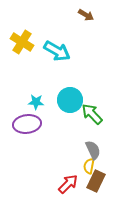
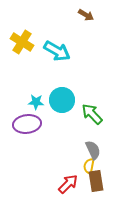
cyan circle: moved 8 px left
brown rectangle: rotated 35 degrees counterclockwise
